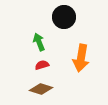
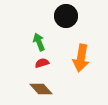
black circle: moved 2 px right, 1 px up
red semicircle: moved 2 px up
brown diamond: rotated 30 degrees clockwise
